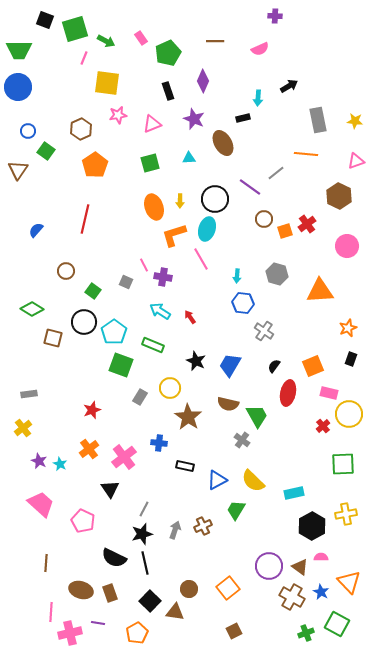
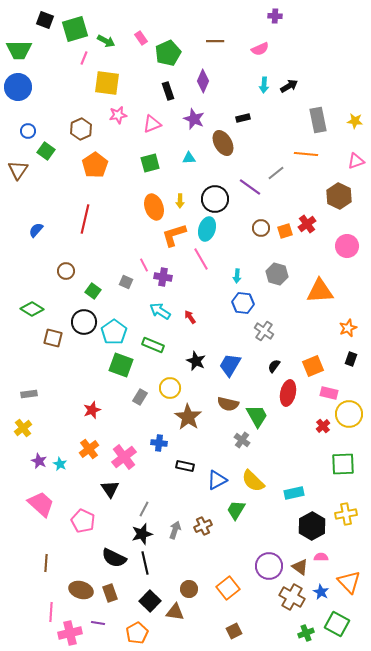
cyan arrow at (258, 98): moved 6 px right, 13 px up
brown circle at (264, 219): moved 3 px left, 9 px down
